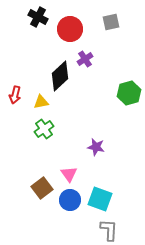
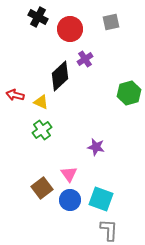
red arrow: rotated 90 degrees clockwise
yellow triangle: rotated 35 degrees clockwise
green cross: moved 2 px left, 1 px down
cyan square: moved 1 px right
